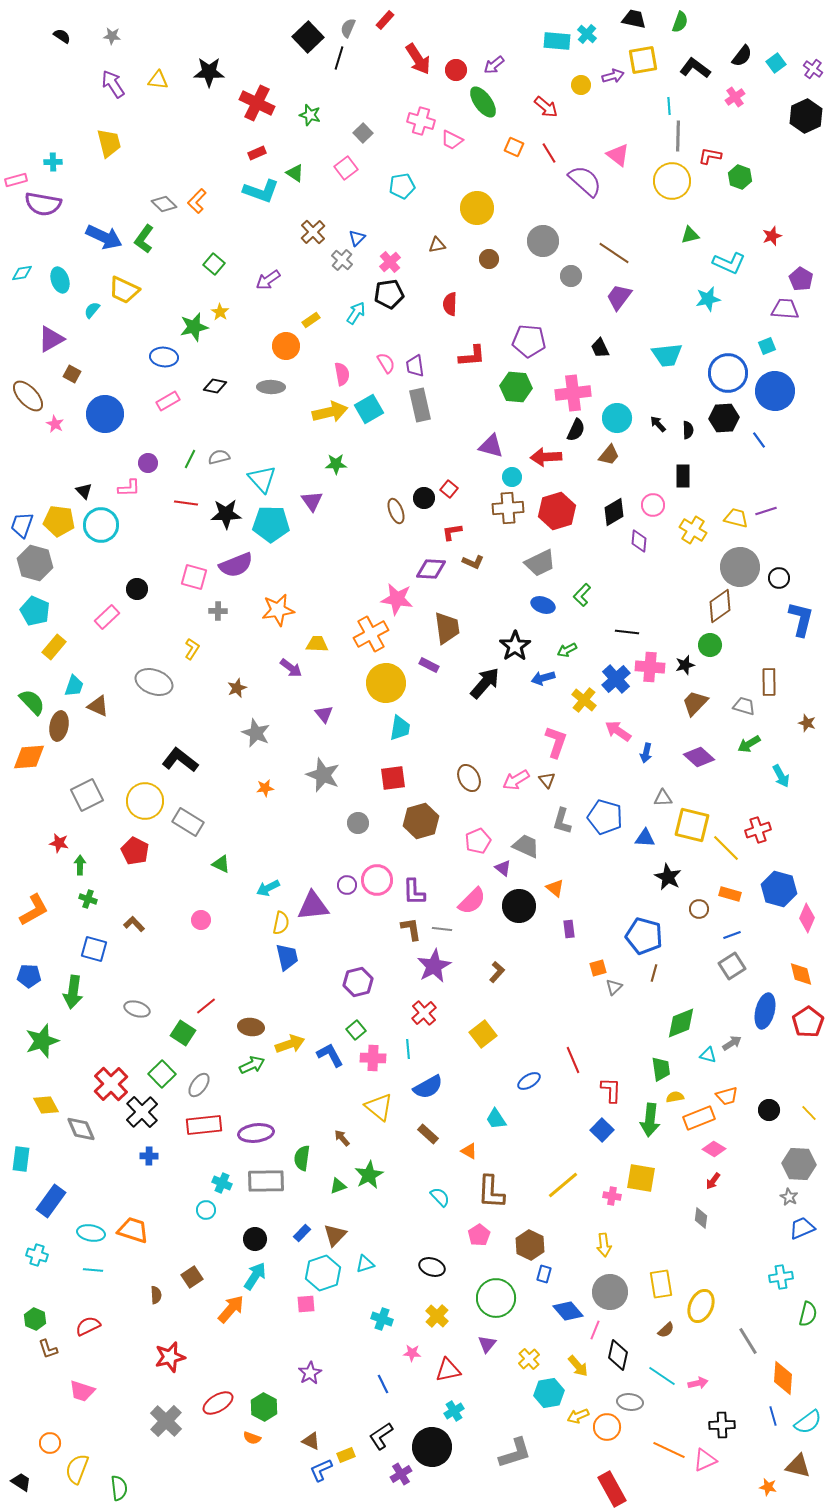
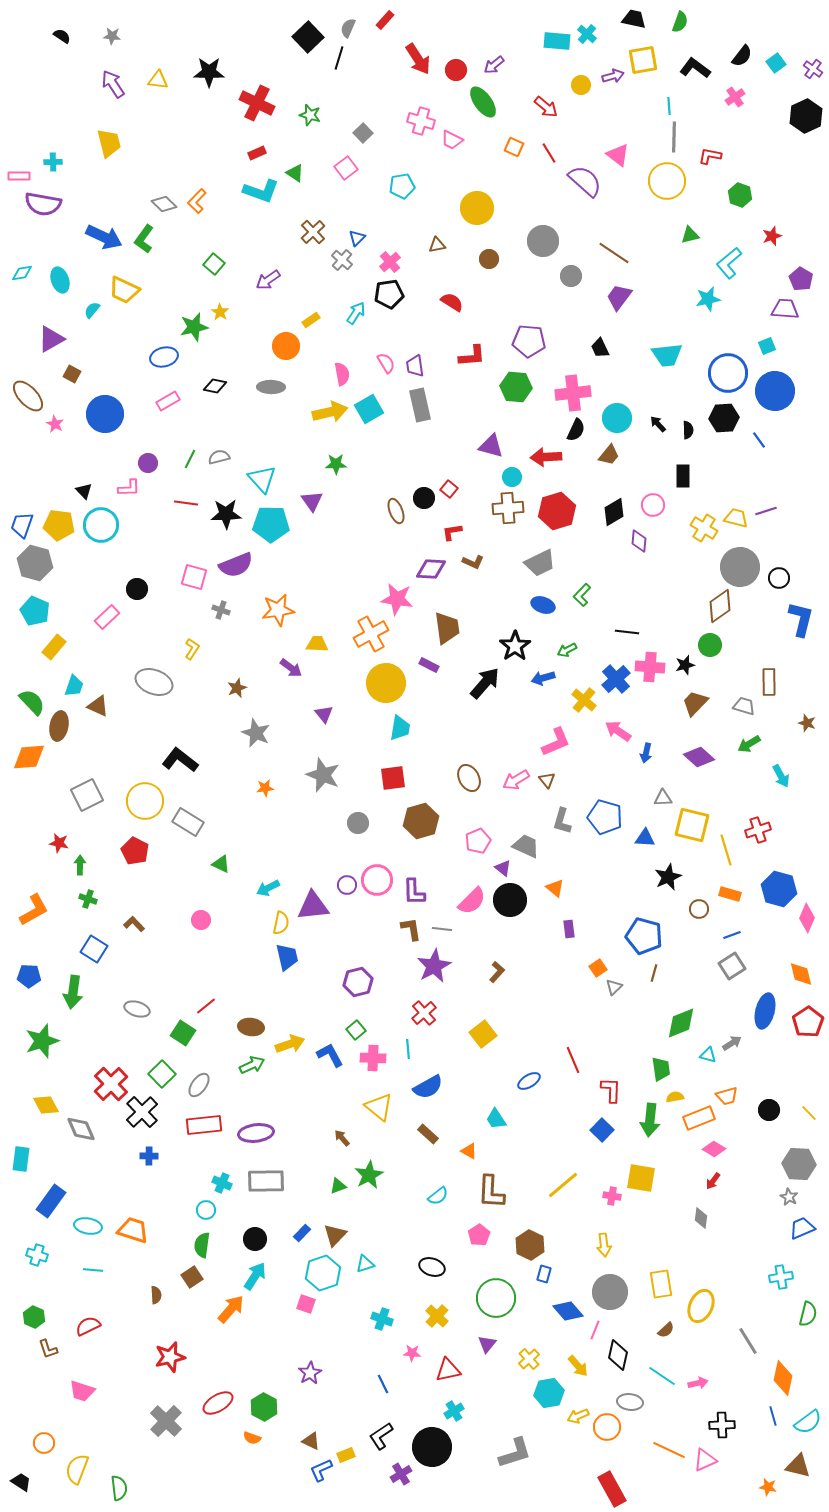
gray line at (678, 136): moved 4 px left, 1 px down
green hexagon at (740, 177): moved 18 px down
pink rectangle at (16, 180): moved 3 px right, 4 px up; rotated 15 degrees clockwise
yellow circle at (672, 181): moved 5 px left
cyan L-shape at (729, 263): rotated 116 degrees clockwise
red semicircle at (450, 304): moved 2 px right, 2 px up; rotated 120 degrees clockwise
blue ellipse at (164, 357): rotated 20 degrees counterclockwise
yellow pentagon at (59, 521): moved 4 px down
yellow cross at (693, 530): moved 11 px right, 2 px up
gray cross at (218, 611): moved 3 px right, 1 px up; rotated 18 degrees clockwise
pink L-shape at (556, 742): rotated 48 degrees clockwise
yellow line at (726, 848): moved 2 px down; rotated 28 degrees clockwise
black star at (668, 877): rotated 20 degrees clockwise
black circle at (519, 906): moved 9 px left, 6 px up
blue square at (94, 949): rotated 16 degrees clockwise
orange square at (598, 968): rotated 18 degrees counterclockwise
green semicircle at (302, 1158): moved 100 px left, 87 px down
cyan semicircle at (440, 1197): moved 2 px left, 1 px up; rotated 95 degrees clockwise
cyan ellipse at (91, 1233): moved 3 px left, 7 px up
pink square at (306, 1304): rotated 24 degrees clockwise
green hexagon at (35, 1319): moved 1 px left, 2 px up
orange diamond at (783, 1378): rotated 8 degrees clockwise
orange circle at (50, 1443): moved 6 px left
